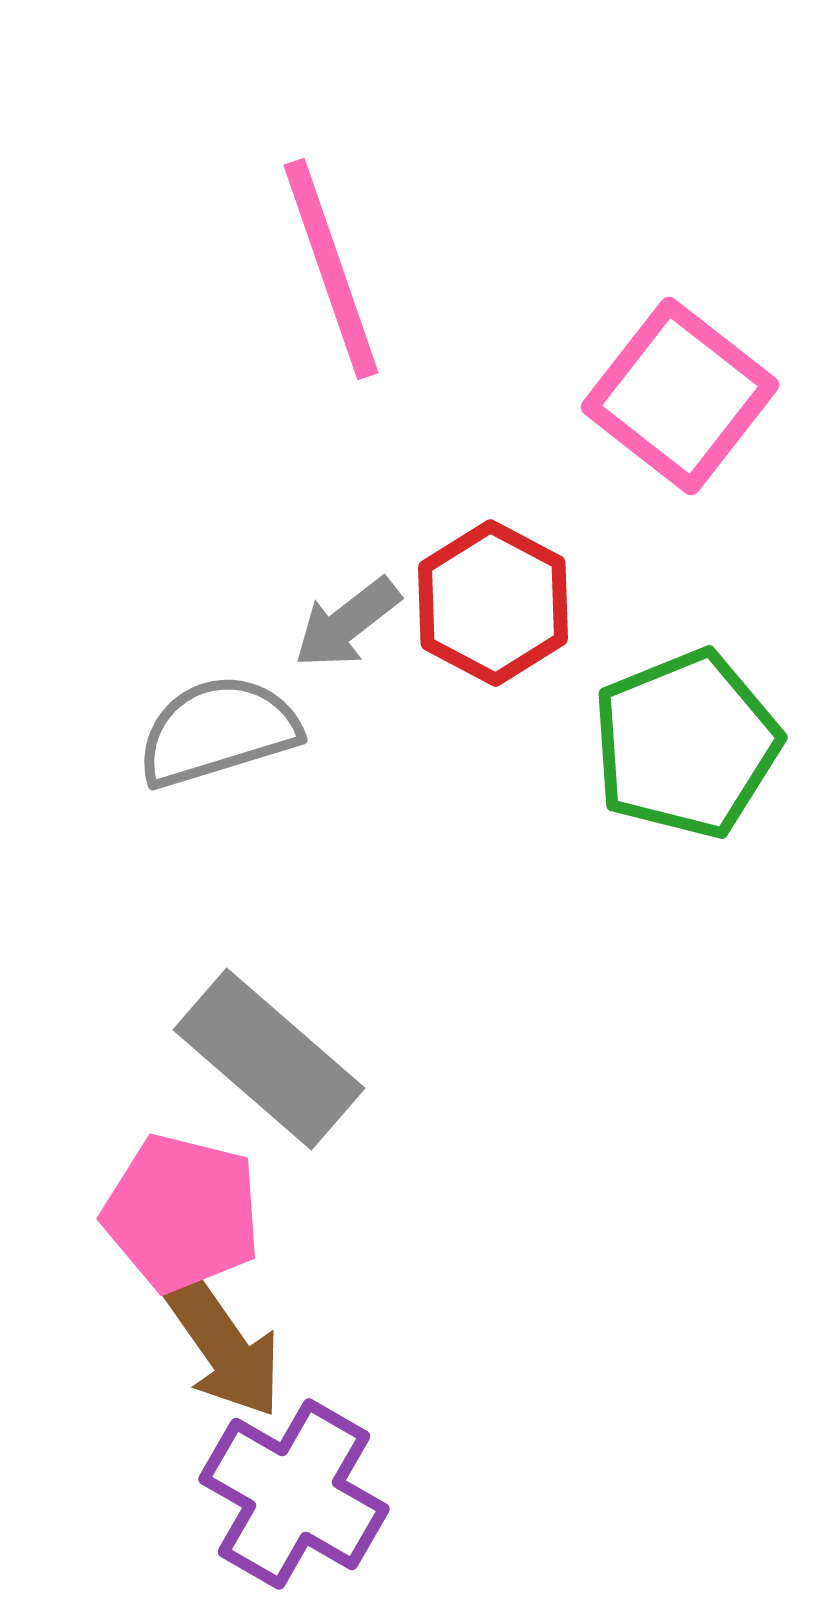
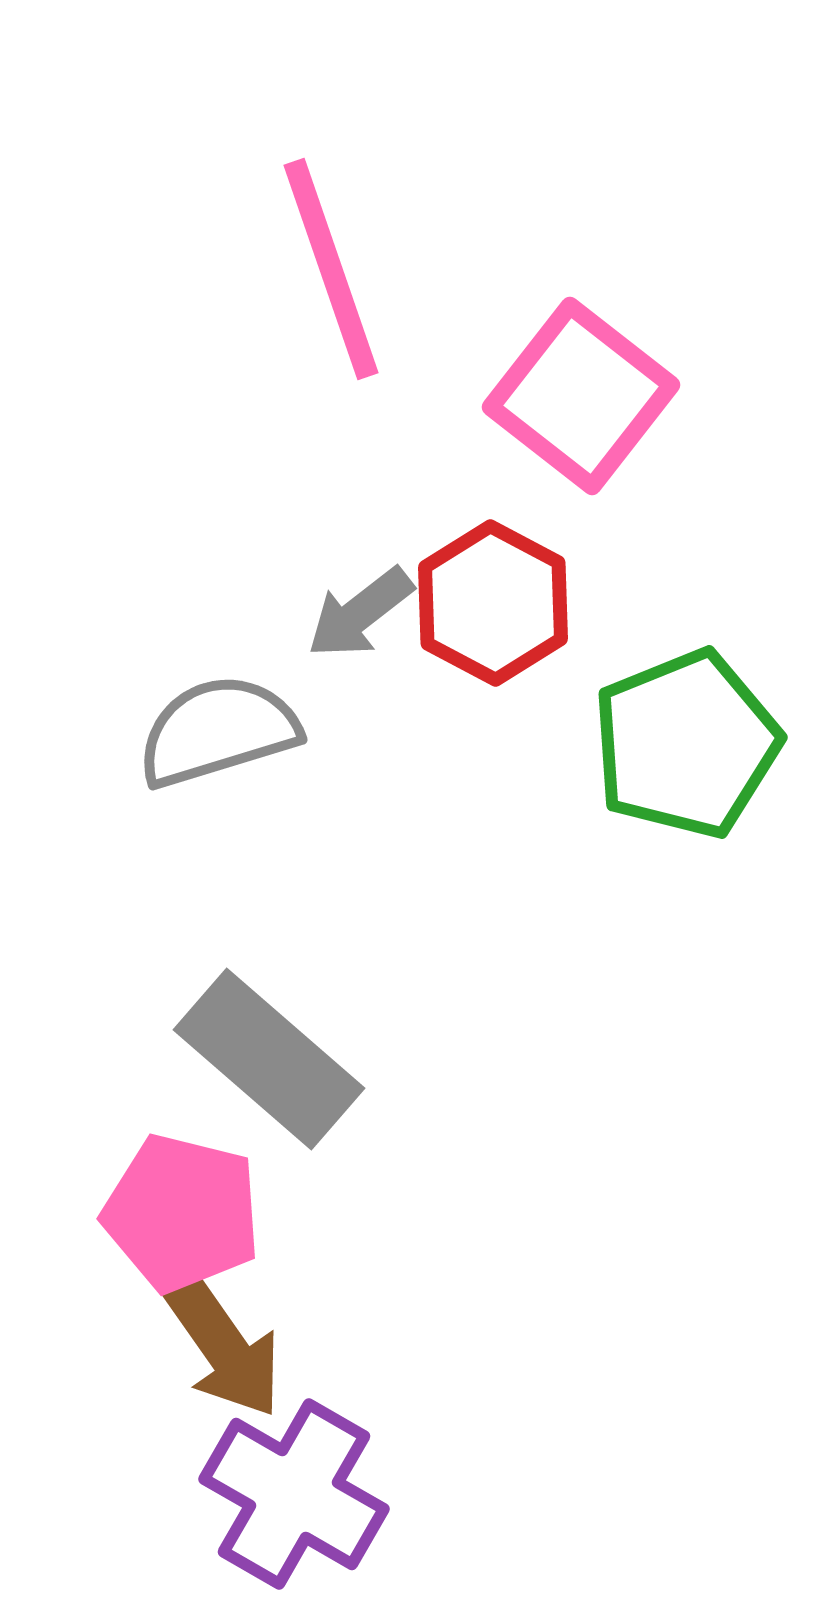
pink square: moved 99 px left
gray arrow: moved 13 px right, 10 px up
